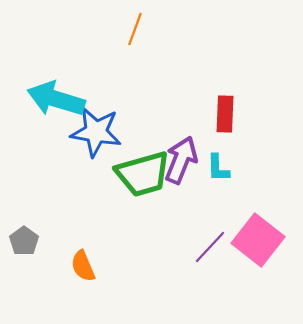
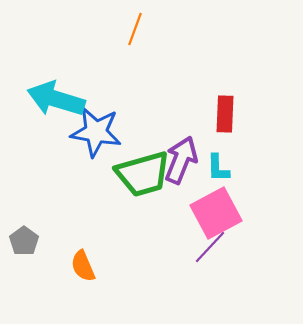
pink square: moved 42 px left, 27 px up; rotated 24 degrees clockwise
